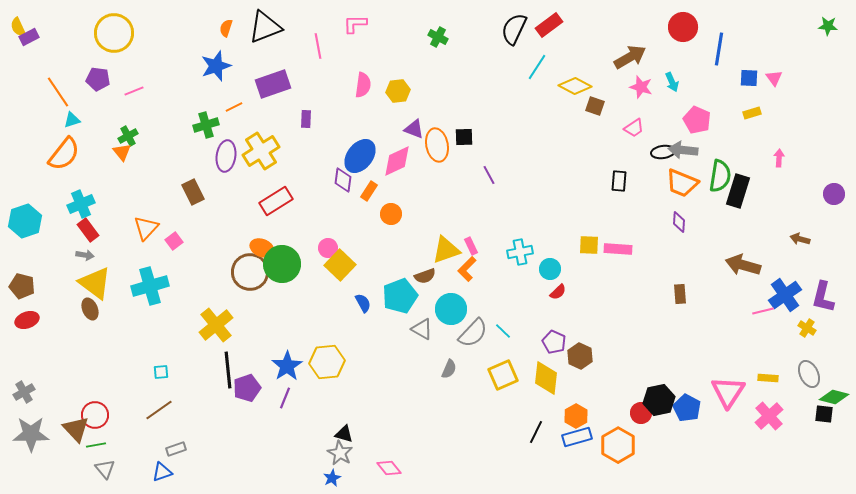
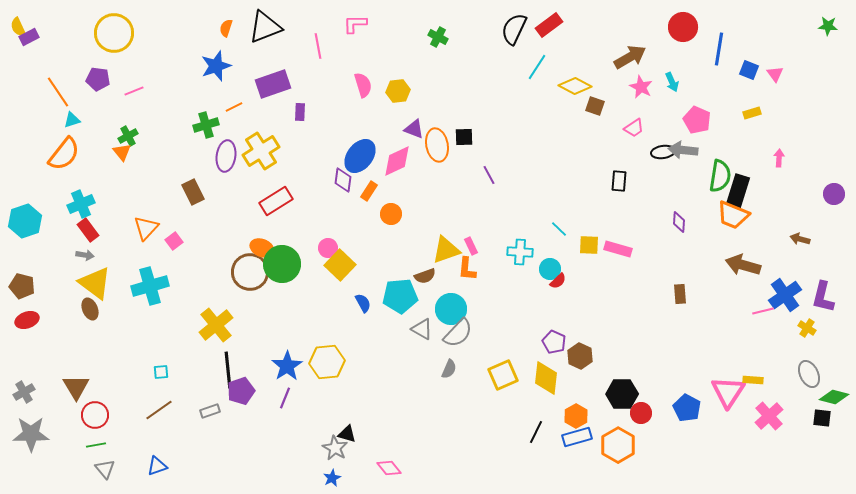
blue square at (749, 78): moved 8 px up; rotated 18 degrees clockwise
pink triangle at (774, 78): moved 1 px right, 4 px up
pink semicircle at (363, 85): rotated 25 degrees counterclockwise
pink star at (641, 87): rotated 10 degrees clockwise
purple rectangle at (306, 119): moved 6 px left, 7 px up
orange trapezoid at (682, 183): moved 51 px right, 32 px down
pink rectangle at (618, 249): rotated 12 degrees clockwise
cyan cross at (520, 252): rotated 15 degrees clockwise
orange L-shape at (467, 269): rotated 40 degrees counterclockwise
red semicircle at (558, 292): moved 11 px up
cyan pentagon at (400, 296): rotated 16 degrees clockwise
cyan line at (503, 331): moved 56 px right, 102 px up
gray semicircle at (473, 333): moved 15 px left
yellow rectangle at (768, 378): moved 15 px left, 2 px down
purple pentagon at (247, 388): moved 6 px left, 3 px down
black hexagon at (659, 400): moved 37 px left, 6 px up; rotated 12 degrees clockwise
black square at (824, 414): moved 2 px left, 4 px down
brown triangle at (76, 429): moved 42 px up; rotated 12 degrees clockwise
black triangle at (344, 434): moved 3 px right
gray rectangle at (176, 449): moved 34 px right, 38 px up
gray star at (340, 453): moved 5 px left, 5 px up
blue triangle at (162, 472): moved 5 px left, 6 px up
